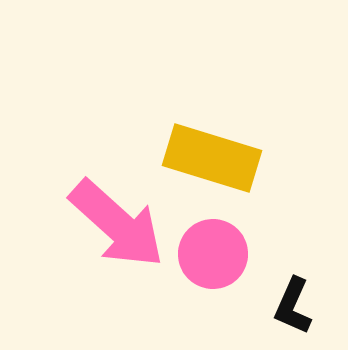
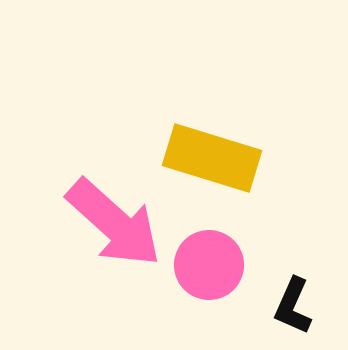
pink arrow: moved 3 px left, 1 px up
pink circle: moved 4 px left, 11 px down
